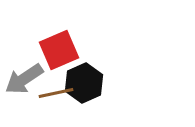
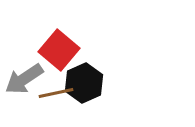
red square: rotated 27 degrees counterclockwise
